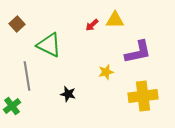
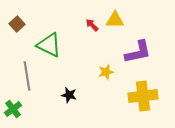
red arrow: rotated 88 degrees clockwise
black star: moved 1 px right, 1 px down
green cross: moved 1 px right, 3 px down
